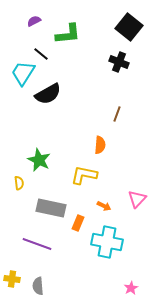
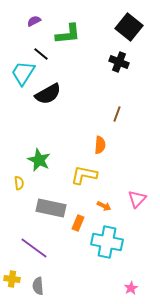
purple line: moved 3 px left, 4 px down; rotated 16 degrees clockwise
